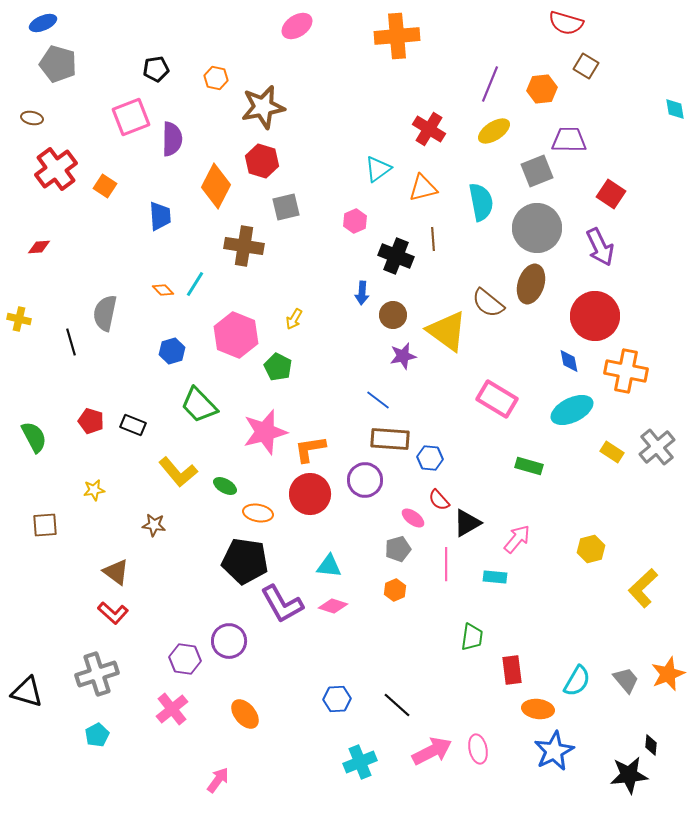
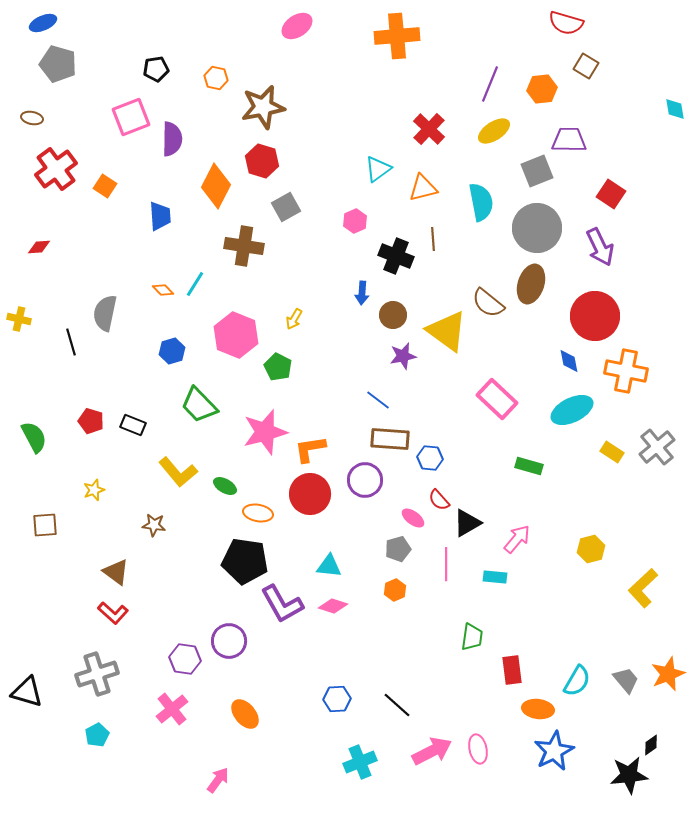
red cross at (429, 129): rotated 12 degrees clockwise
gray square at (286, 207): rotated 16 degrees counterclockwise
pink rectangle at (497, 399): rotated 12 degrees clockwise
yellow star at (94, 490): rotated 10 degrees counterclockwise
black diamond at (651, 745): rotated 50 degrees clockwise
